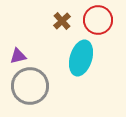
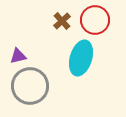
red circle: moved 3 px left
